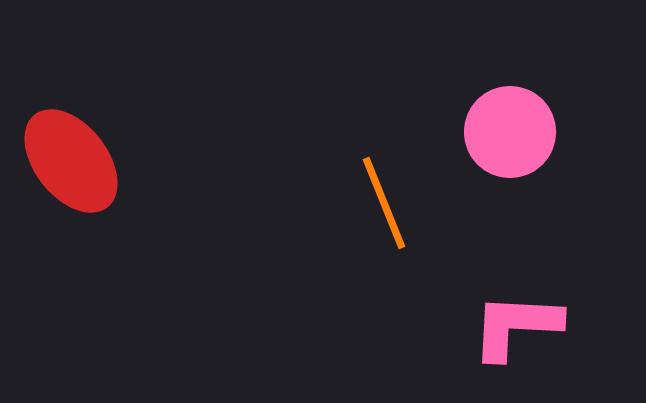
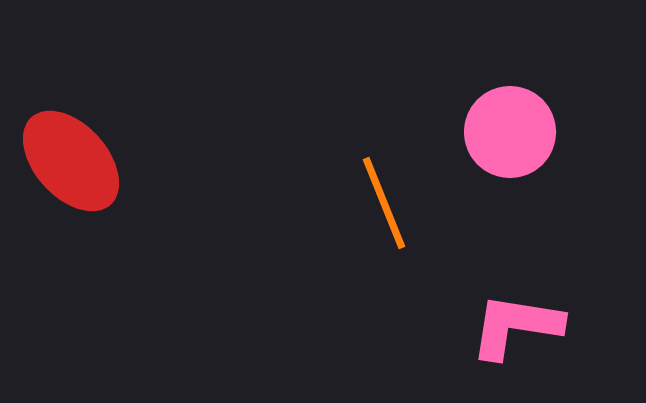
red ellipse: rotated 4 degrees counterclockwise
pink L-shape: rotated 6 degrees clockwise
